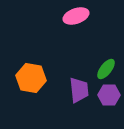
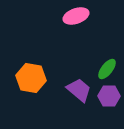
green ellipse: moved 1 px right
purple trapezoid: rotated 44 degrees counterclockwise
purple hexagon: moved 1 px down
